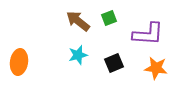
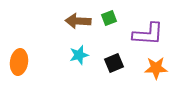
brown arrow: rotated 35 degrees counterclockwise
cyan star: moved 1 px right
orange star: rotated 10 degrees counterclockwise
